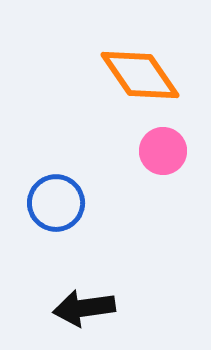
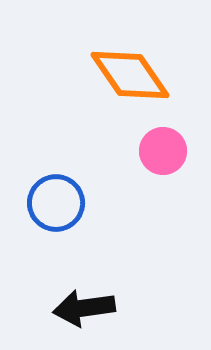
orange diamond: moved 10 px left
